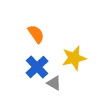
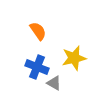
orange semicircle: moved 2 px right, 3 px up
blue cross: rotated 25 degrees counterclockwise
